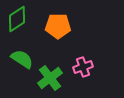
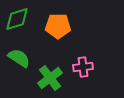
green diamond: rotated 16 degrees clockwise
green semicircle: moved 3 px left, 1 px up
pink cross: rotated 12 degrees clockwise
